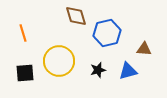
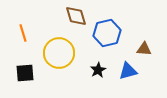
yellow circle: moved 8 px up
black star: rotated 14 degrees counterclockwise
